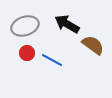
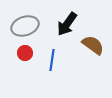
black arrow: rotated 85 degrees counterclockwise
red circle: moved 2 px left
blue line: rotated 70 degrees clockwise
